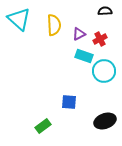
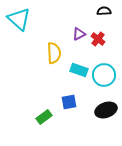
black semicircle: moved 1 px left
yellow semicircle: moved 28 px down
red cross: moved 2 px left; rotated 24 degrees counterclockwise
cyan rectangle: moved 5 px left, 14 px down
cyan circle: moved 4 px down
blue square: rotated 14 degrees counterclockwise
black ellipse: moved 1 px right, 11 px up
green rectangle: moved 1 px right, 9 px up
